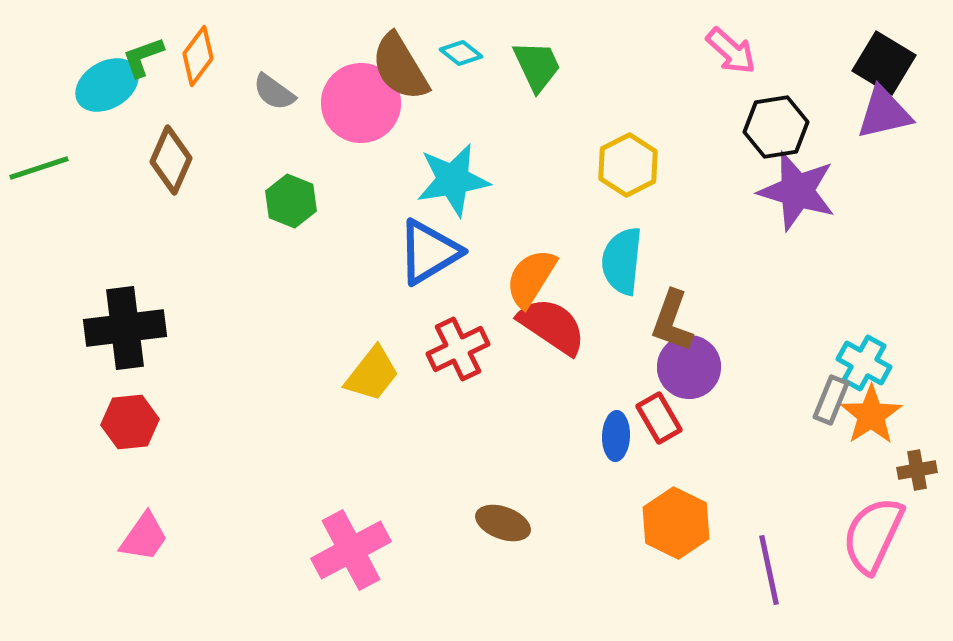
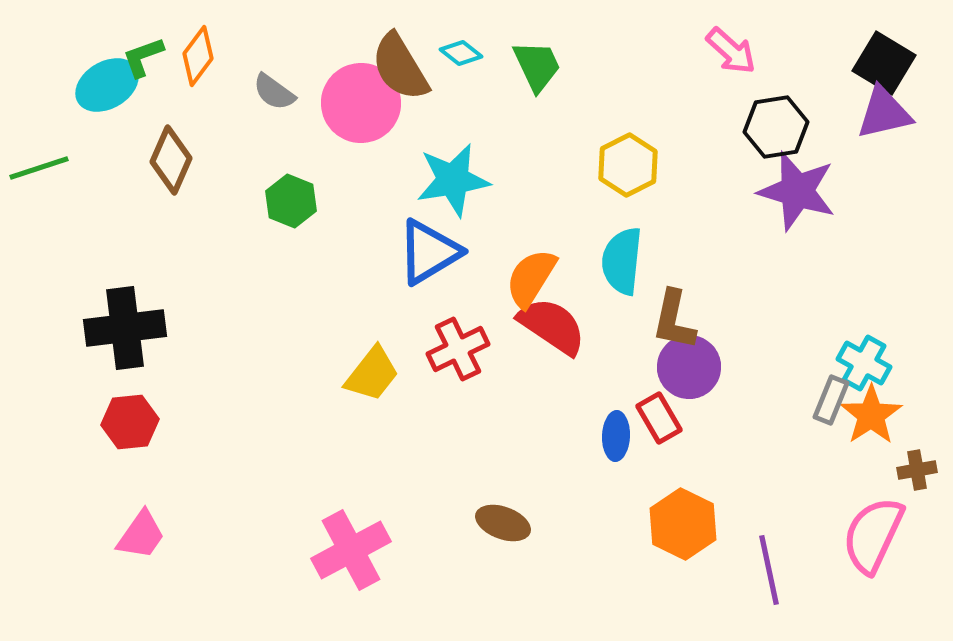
brown L-shape: moved 2 px right, 1 px up; rotated 8 degrees counterclockwise
orange hexagon: moved 7 px right, 1 px down
pink trapezoid: moved 3 px left, 2 px up
